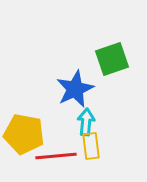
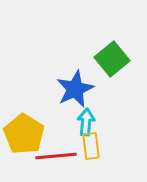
green square: rotated 20 degrees counterclockwise
yellow pentagon: rotated 21 degrees clockwise
